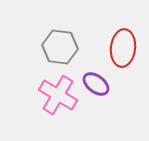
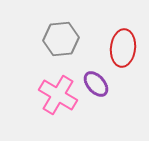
gray hexagon: moved 1 px right, 8 px up; rotated 12 degrees counterclockwise
purple ellipse: rotated 12 degrees clockwise
